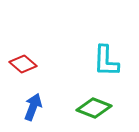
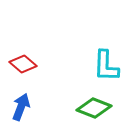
cyan L-shape: moved 5 px down
blue arrow: moved 12 px left
